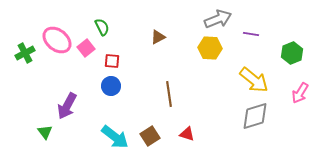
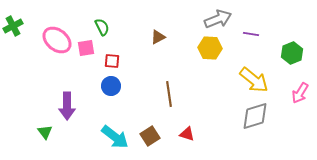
pink square: rotated 30 degrees clockwise
green cross: moved 12 px left, 27 px up
purple arrow: rotated 28 degrees counterclockwise
